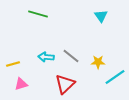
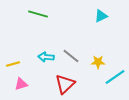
cyan triangle: rotated 40 degrees clockwise
